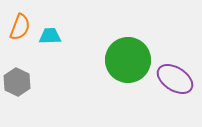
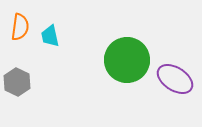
orange semicircle: rotated 12 degrees counterclockwise
cyan trapezoid: rotated 100 degrees counterclockwise
green circle: moved 1 px left
